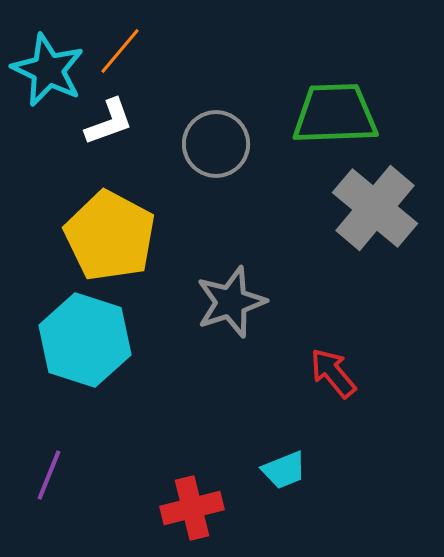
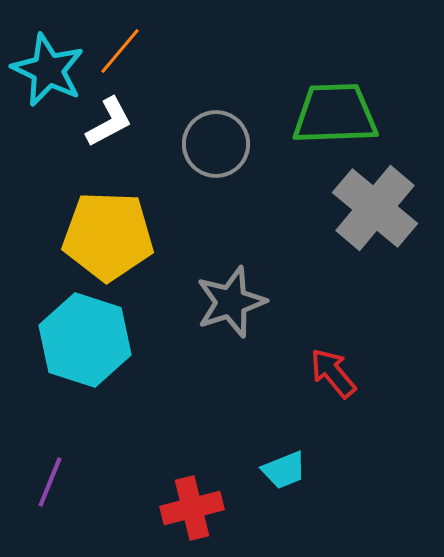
white L-shape: rotated 8 degrees counterclockwise
yellow pentagon: moved 2 px left; rotated 26 degrees counterclockwise
purple line: moved 1 px right, 7 px down
